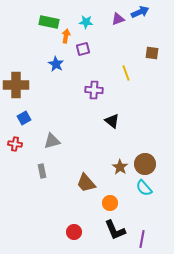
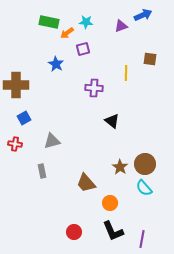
blue arrow: moved 3 px right, 3 px down
purple triangle: moved 3 px right, 7 px down
orange arrow: moved 1 px right, 3 px up; rotated 136 degrees counterclockwise
brown square: moved 2 px left, 6 px down
yellow line: rotated 21 degrees clockwise
purple cross: moved 2 px up
black L-shape: moved 2 px left, 1 px down
